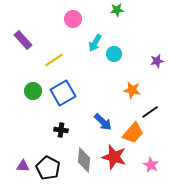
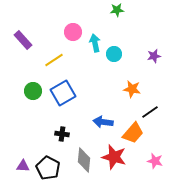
pink circle: moved 13 px down
cyan arrow: rotated 138 degrees clockwise
purple star: moved 3 px left, 5 px up
orange star: moved 1 px up
blue arrow: rotated 144 degrees clockwise
black cross: moved 1 px right, 4 px down
pink star: moved 4 px right, 4 px up; rotated 14 degrees counterclockwise
